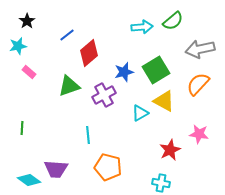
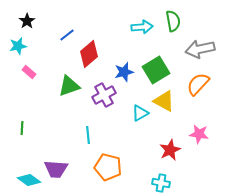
green semicircle: rotated 60 degrees counterclockwise
red diamond: moved 1 px down
